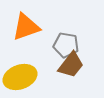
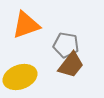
orange triangle: moved 2 px up
